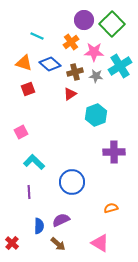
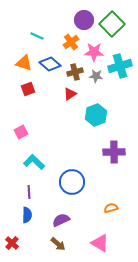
cyan cross: rotated 15 degrees clockwise
blue semicircle: moved 12 px left, 11 px up
